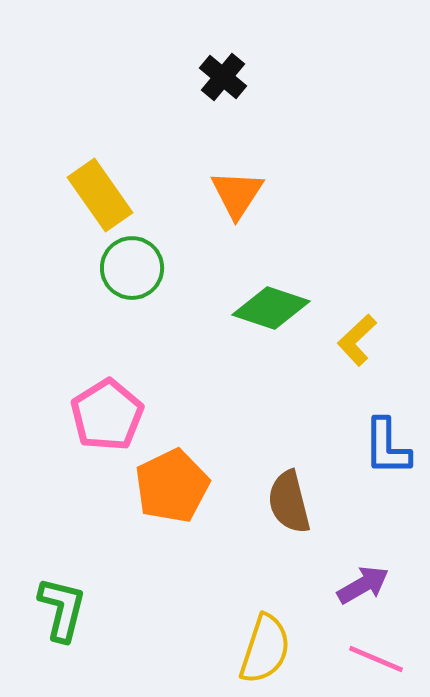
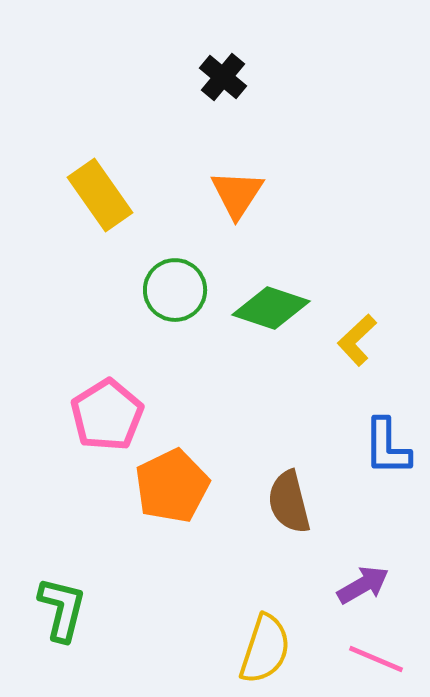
green circle: moved 43 px right, 22 px down
